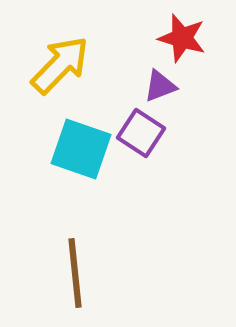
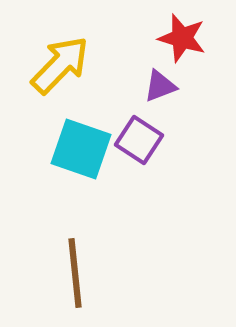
purple square: moved 2 px left, 7 px down
